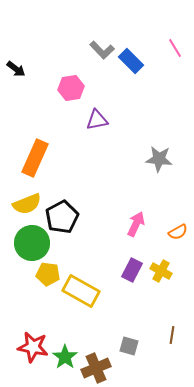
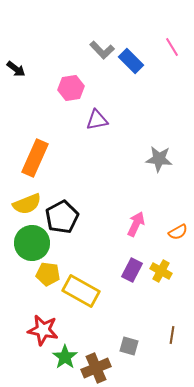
pink line: moved 3 px left, 1 px up
red star: moved 10 px right, 17 px up
